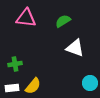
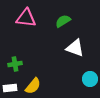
cyan circle: moved 4 px up
white rectangle: moved 2 px left
